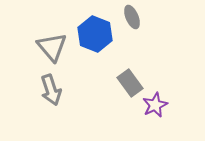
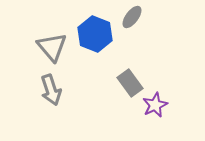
gray ellipse: rotated 60 degrees clockwise
